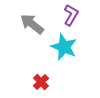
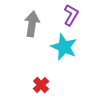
gray arrow: rotated 60 degrees clockwise
red cross: moved 3 px down
